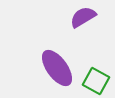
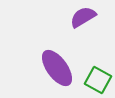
green square: moved 2 px right, 1 px up
